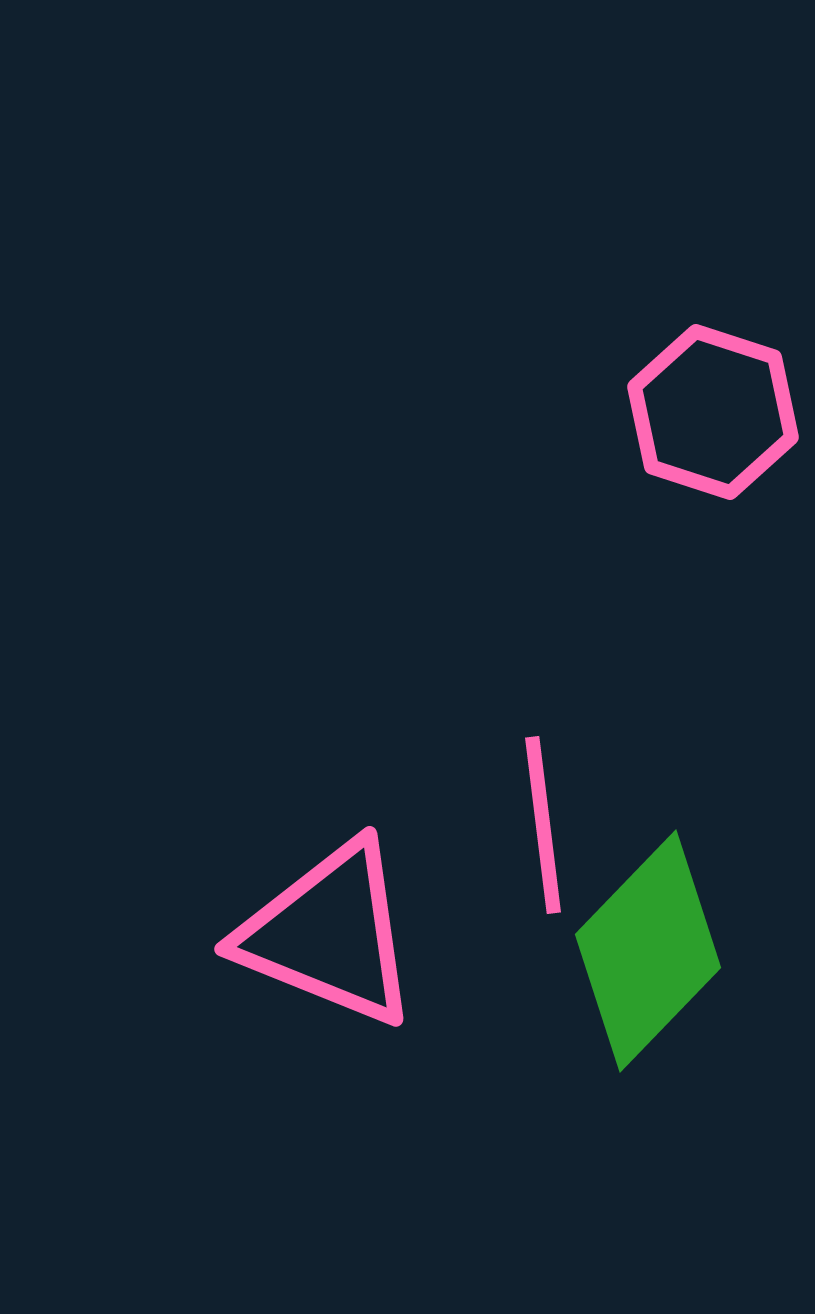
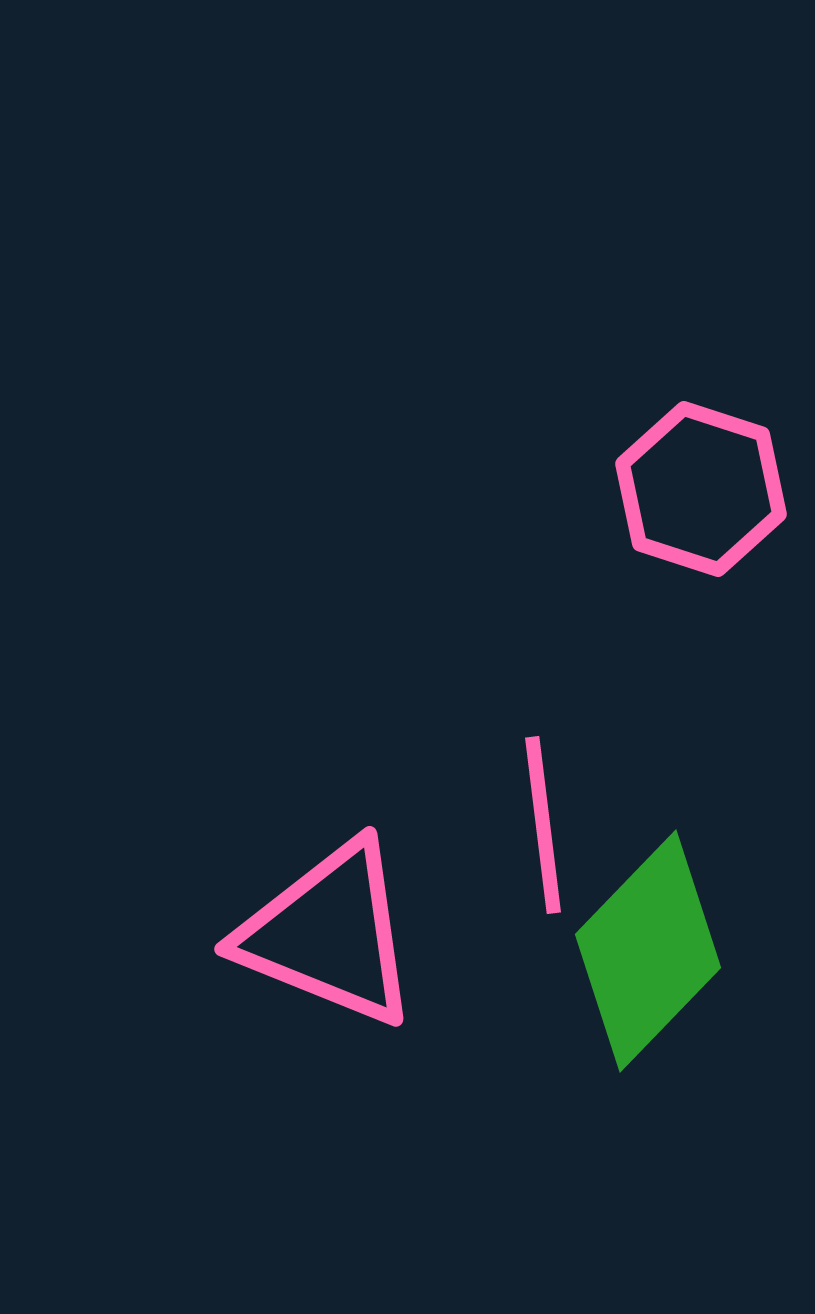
pink hexagon: moved 12 px left, 77 px down
